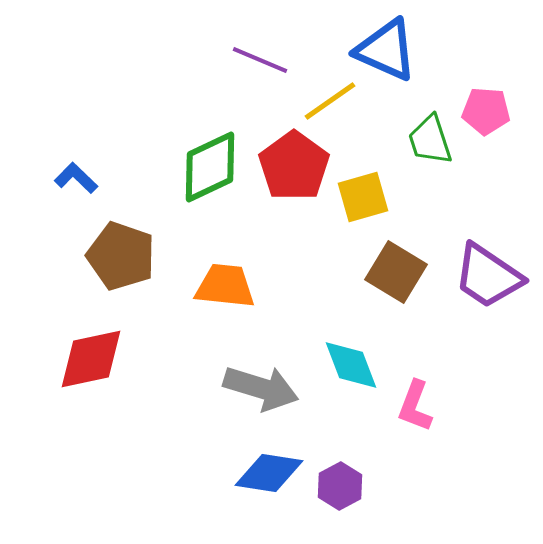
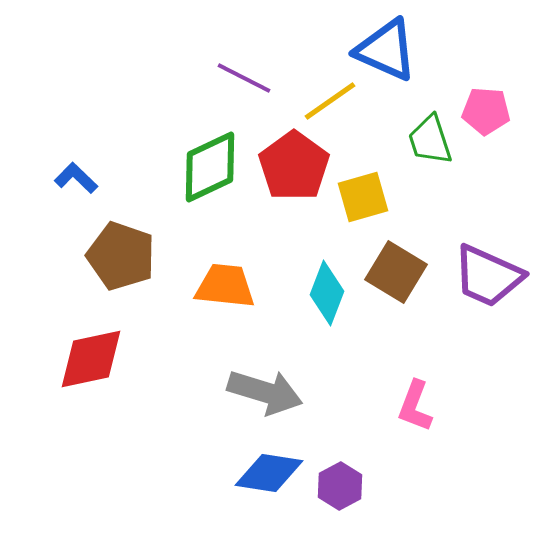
purple line: moved 16 px left, 18 px down; rotated 4 degrees clockwise
purple trapezoid: rotated 10 degrees counterclockwise
cyan diamond: moved 24 px left, 72 px up; rotated 42 degrees clockwise
gray arrow: moved 4 px right, 4 px down
